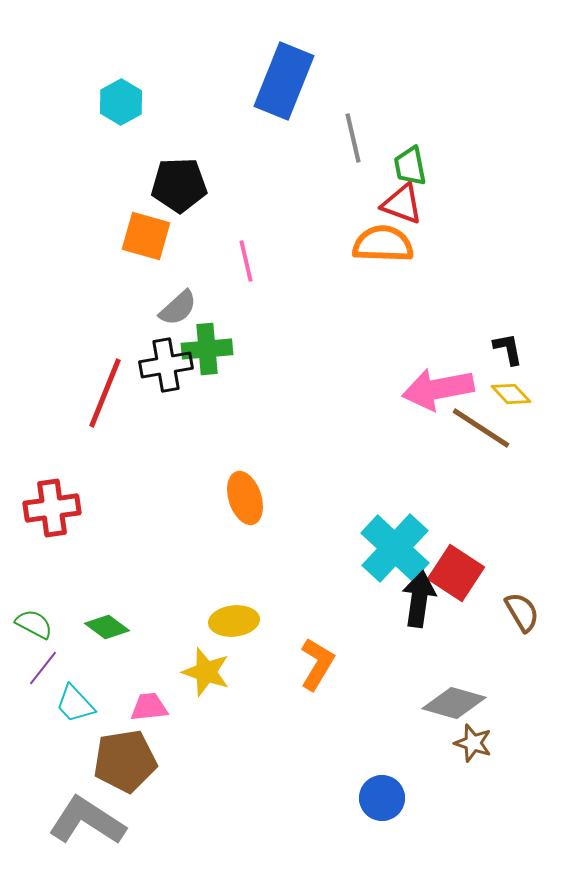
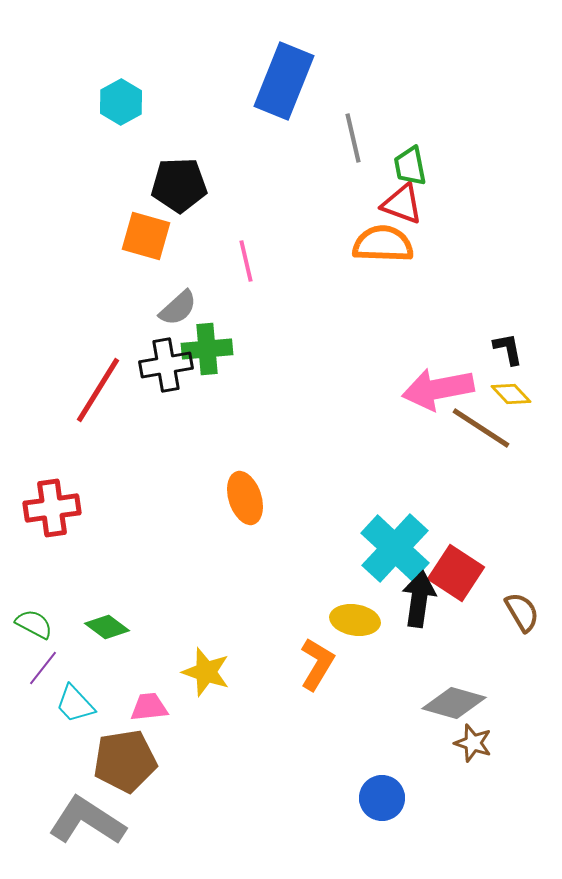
red line: moved 7 px left, 3 px up; rotated 10 degrees clockwise
yellow ellipse: moved 121 px right, 1 px up; rotated 15 degrees clockwise
